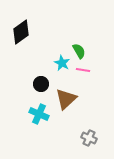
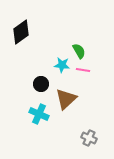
cyan star: moved 2 px down; rotated 21 degrees counterclockwise
